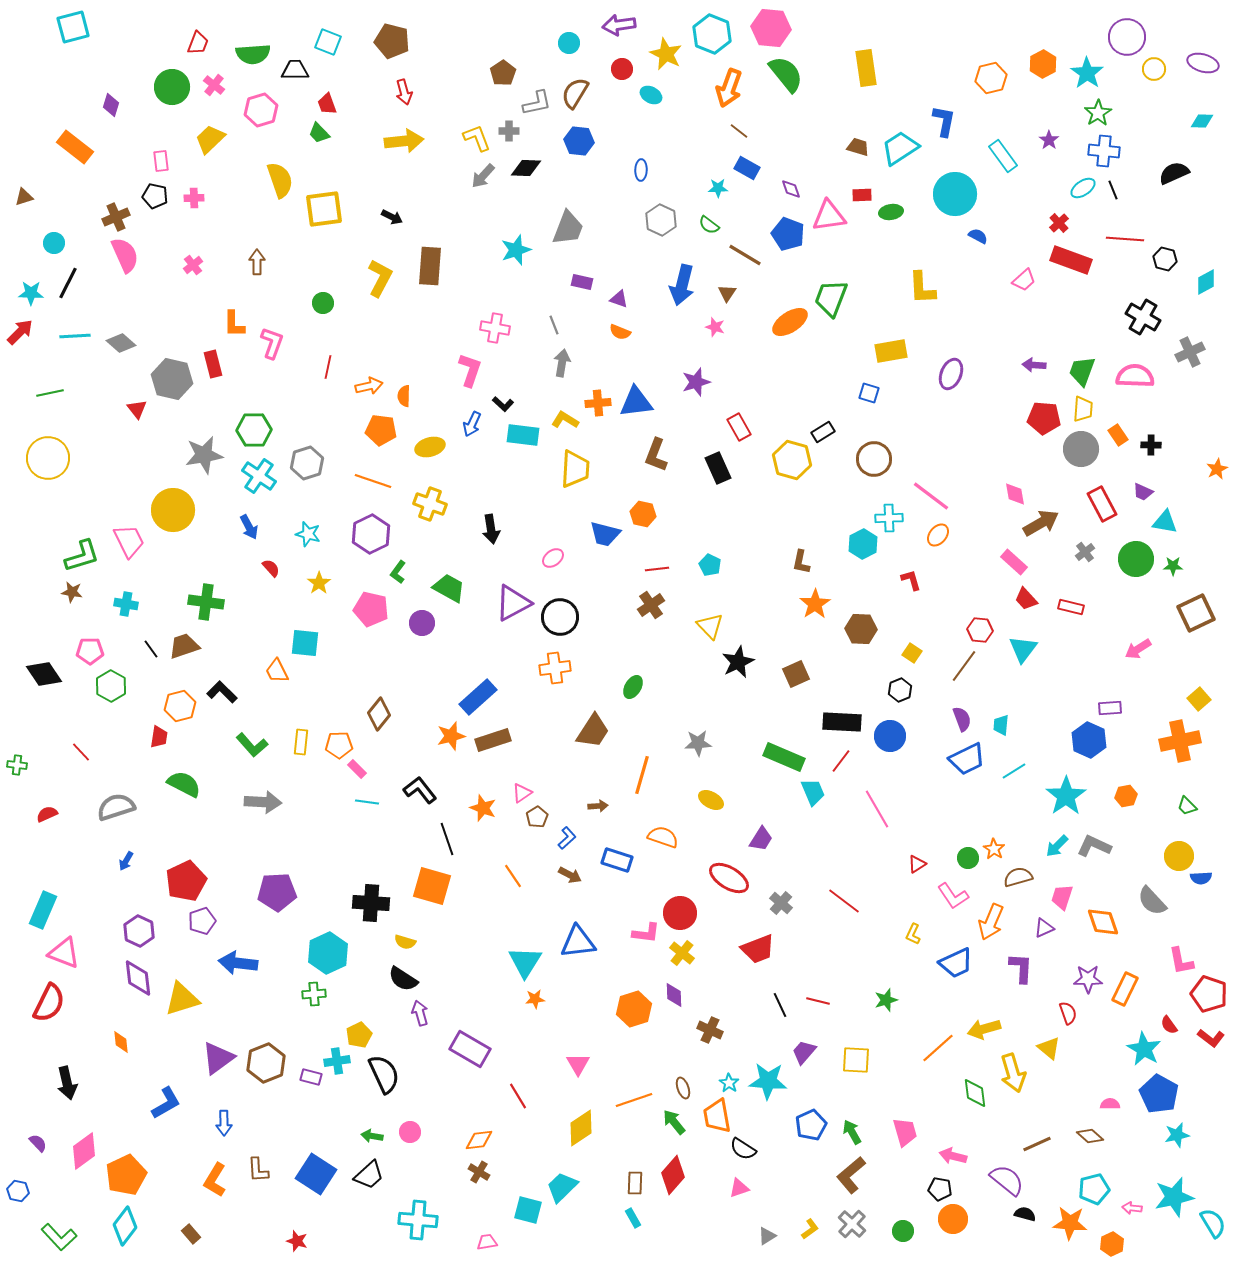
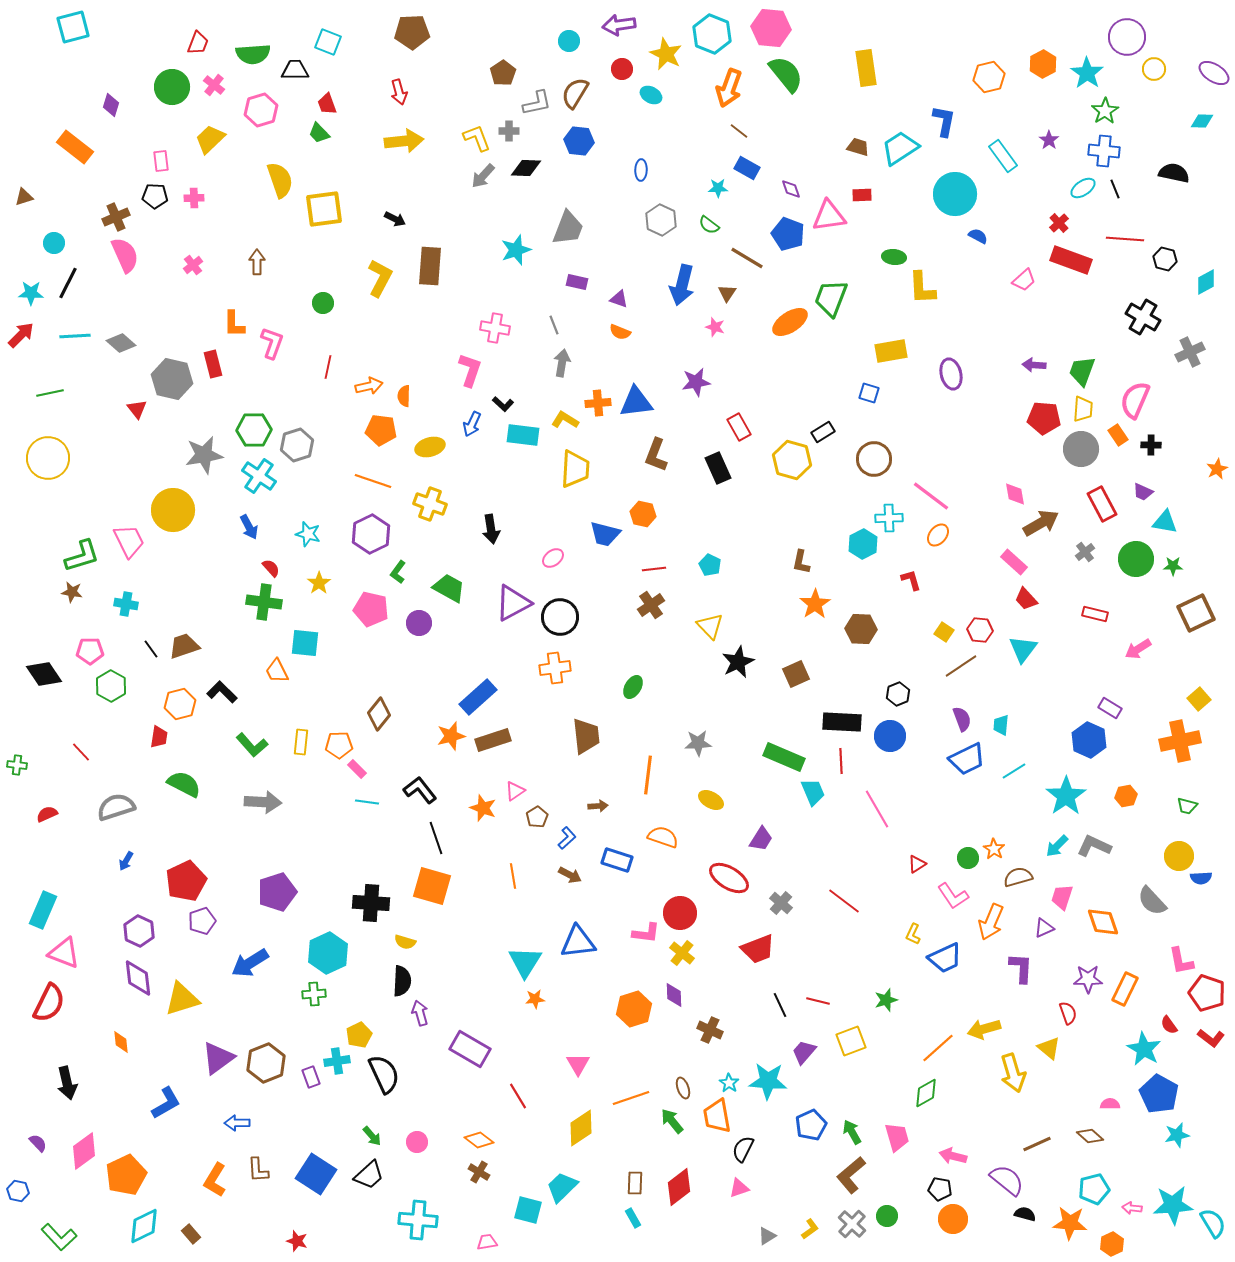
brown pentagon at (392, 41): moved 20 px right, 9 px up; rotated 16 degrees counterclockwise
cyan circle at (569, 43): moved 2 px up
purple ellipse at (1203, 63): moved 11 px right, 10 px down; rotated 16 degrees clockwise
orange hexagon at (991, 78): moved 2 px left, 1 px up
red arrow at (404, 92): moved 5 px left
green star at (1098, 113): moved 7 px right, 2 px up
black semicircle at (1174, 173): rotated 36 degrees clockwise
black line at (1113, 190): moved 2 px right, 1 px up
black pentagon at (155, 196): rotated 10 degrees counterclockwise
green ellipse at (891, 212): moved 3 px right, 45 px down; rotated 15 degrees clockwise
black arrow at (392, 217): moved 3 px right, 2 px down
brown line at (745, 255): moved 2 px right, 3 px down
purple rectangle at (582, 282): moved 5 px left
red arrow at (20, 332): moved 1 px right, 3 px down
purple ellipse at (951, 374): rotated 36 degrees counterclockwise
pink semicircle at (1135, 376): moved 24 px down; rotated 69 degrees counterclockwise
purple star at (696, 382): rotated 8 degrees clockwise
gray hexagon at (307, 463): moved 10 px left, 18 px up
red line at (657, 569): moved 3 px left
green cross at (206, 602): moved 58 px right
red rectangle at (1071, 607): moved 24 px right, 7 px down
purple circle at (422, 623): moved 3 px left
yellow square at (912, 653): moved 32 px right, 21 px up
brown line at (964, 666): moved 3 px left; rotated 20 degrees clockwise
black hexagon at (900, 690): moved 2 px left, 4 px down
orange hexagon at (180, 706): moved 2 px up
purple rectangle at (1110, 708): rotated 35 degrees clockwise
brown trapezoid at (593, 731): moved 7 px left, 5 px down; rotated 39 degrees counterclockwise
red line at (841, 761): rotated 40 degrees counterclockwise
orange line at (642, 775): moved 6 px right; rotated 9 degrees counterclockwise
pink triangle at (522, 793): moved 7 px left, 2 px up
green trapezoid at (1187, 806): rotated 30 degrees counterclockwise
black line at (447, 839): moved 11 px left, 1 px up
orange line at (513, 876): rotated 25 degrees clockwise
purple pentagon at (277, 892): rotated 15 degrees counterclockwise
blue arrow at (238, 963): moved 12 px right; rotated 39 degrees counterclockwise
blue trapezoid at (956, 963): moved 11 px left, 5 px up
black semicircle at (403, 979): moved 1 px left, 2 px down; rotated 120 degrees counterclockwise
red pentagon at (1209, 994): moved 2 px left, 1 px up
yellow square at (856, 1060): moved 5 px left, 19 px up; rotated 24 degrees counterclockwise
purple rectangle at (311, 1077): rotated 55 degrees clockwise
green diamond at (975, 1093): moved 49 px left; rotated 68 degrees clockwise
orange line at (634, 1100): moved 3 px left, 2 px up
green arrow at (674, 1122): moved 2 px left, 1 px up
blue arrow at (224, 1123): moved 13 px right; rotated 90 degrees clockwise
pink circle at (410, 1132): moved 7 px right, 10 px down
pink trapezoid at (905, 1132): moved 8 px left, 5 px down
green arrow at (372, 1136): rotated 140 degrees counterclockwise
orange diamond at (479, 1140): rotated 44 degrees clockwise
black semicircle at (743, 1149): rotated 84 degrees clockwise
red diamond at (673, 1175): moved 6 px right, 12 px down; rotated 12 degrees clockwise
cyan star at (1174, 1197): moved 1 px left, 8 px down; rotated 9 degrees clockwise
cyan diamond at (125, 1226): moved 19 px right; rotated 27 degrees clockwise
green circle at (903, 1231): moved 16 px left, 15 px up
